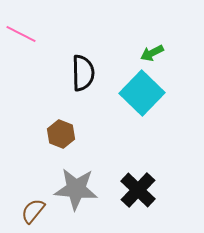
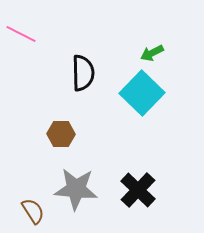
brown hexagon: rotated 20 degrees counterclockwise
brown semicircle: rotated 108 degrees clockwise
